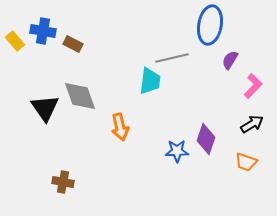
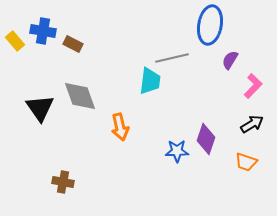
black triangle: moved 5 px left
